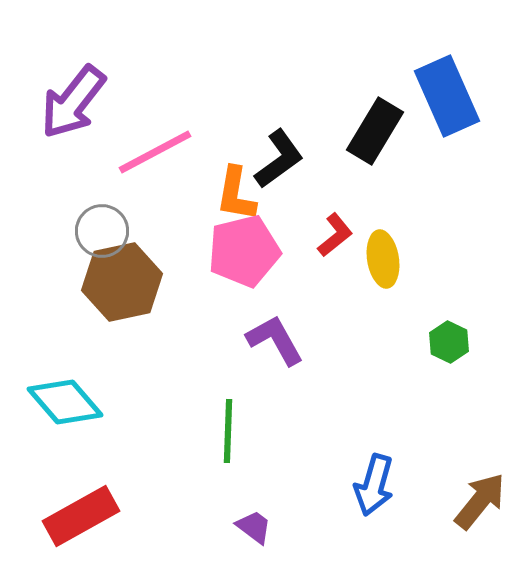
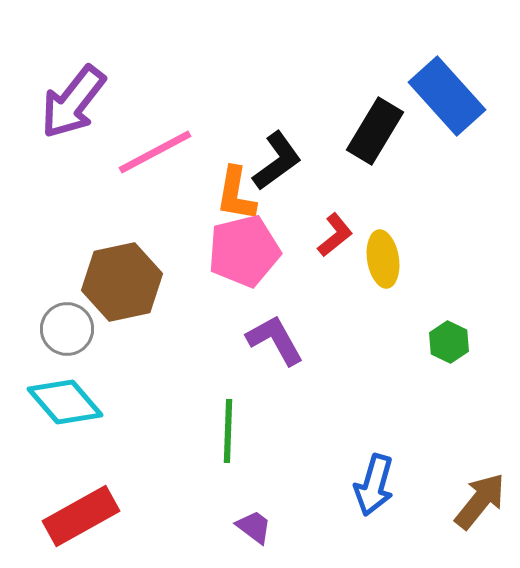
blue rectangle: rotated 18 degrees counterclockwise
black L-shape: moved 2 px left, 2 px down
gray circle: moved 35 px left, 98 px down
